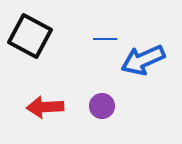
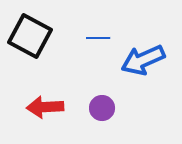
blue line: moved 7 px left, 1 px up
purple circle: moved 2 px down
